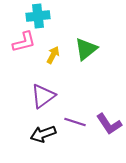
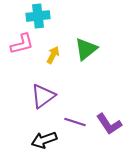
pink L-shape: moved 2 px left, 2 px down
black arrow: moved 1 px right, 6 px down
